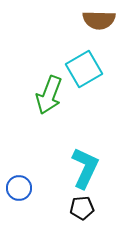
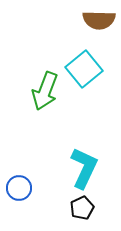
cyan square: rotated 9 degrees counterclockwise
green arrow: moved 4 px left, 4 px up
cyan L-shape: moved 1 px left
black pentagon: rotated 20 degrees counterclockwise
